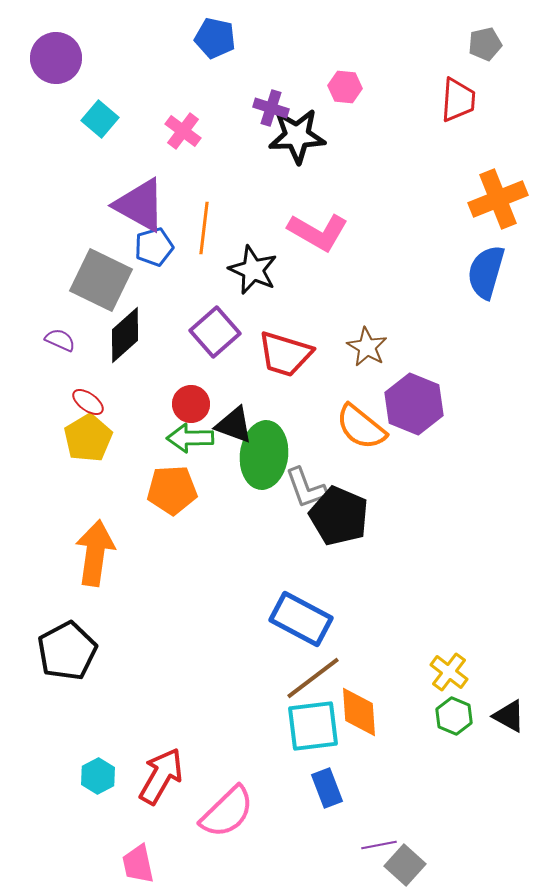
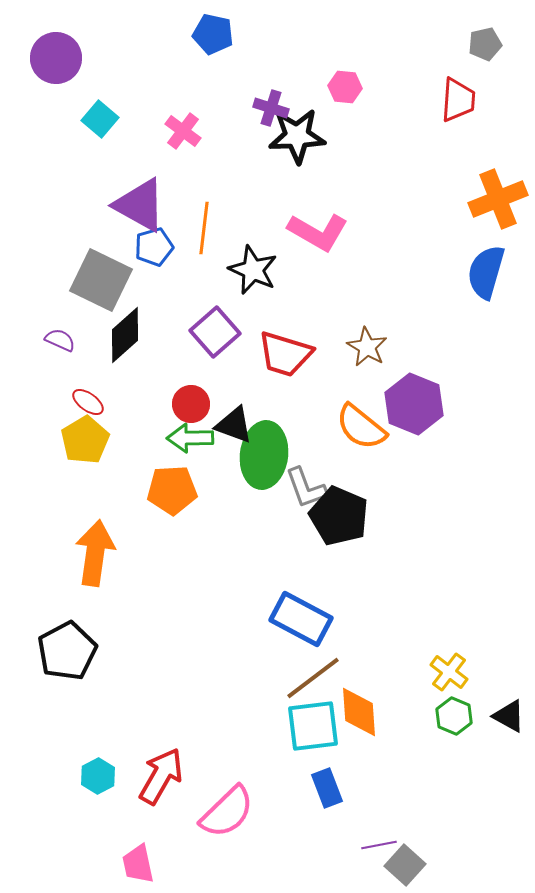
blue pentagon at (215, 38): moved 2 px left, 4 px up
yellow pentagon at (88, 438): moved 3 px left, 2 px down
